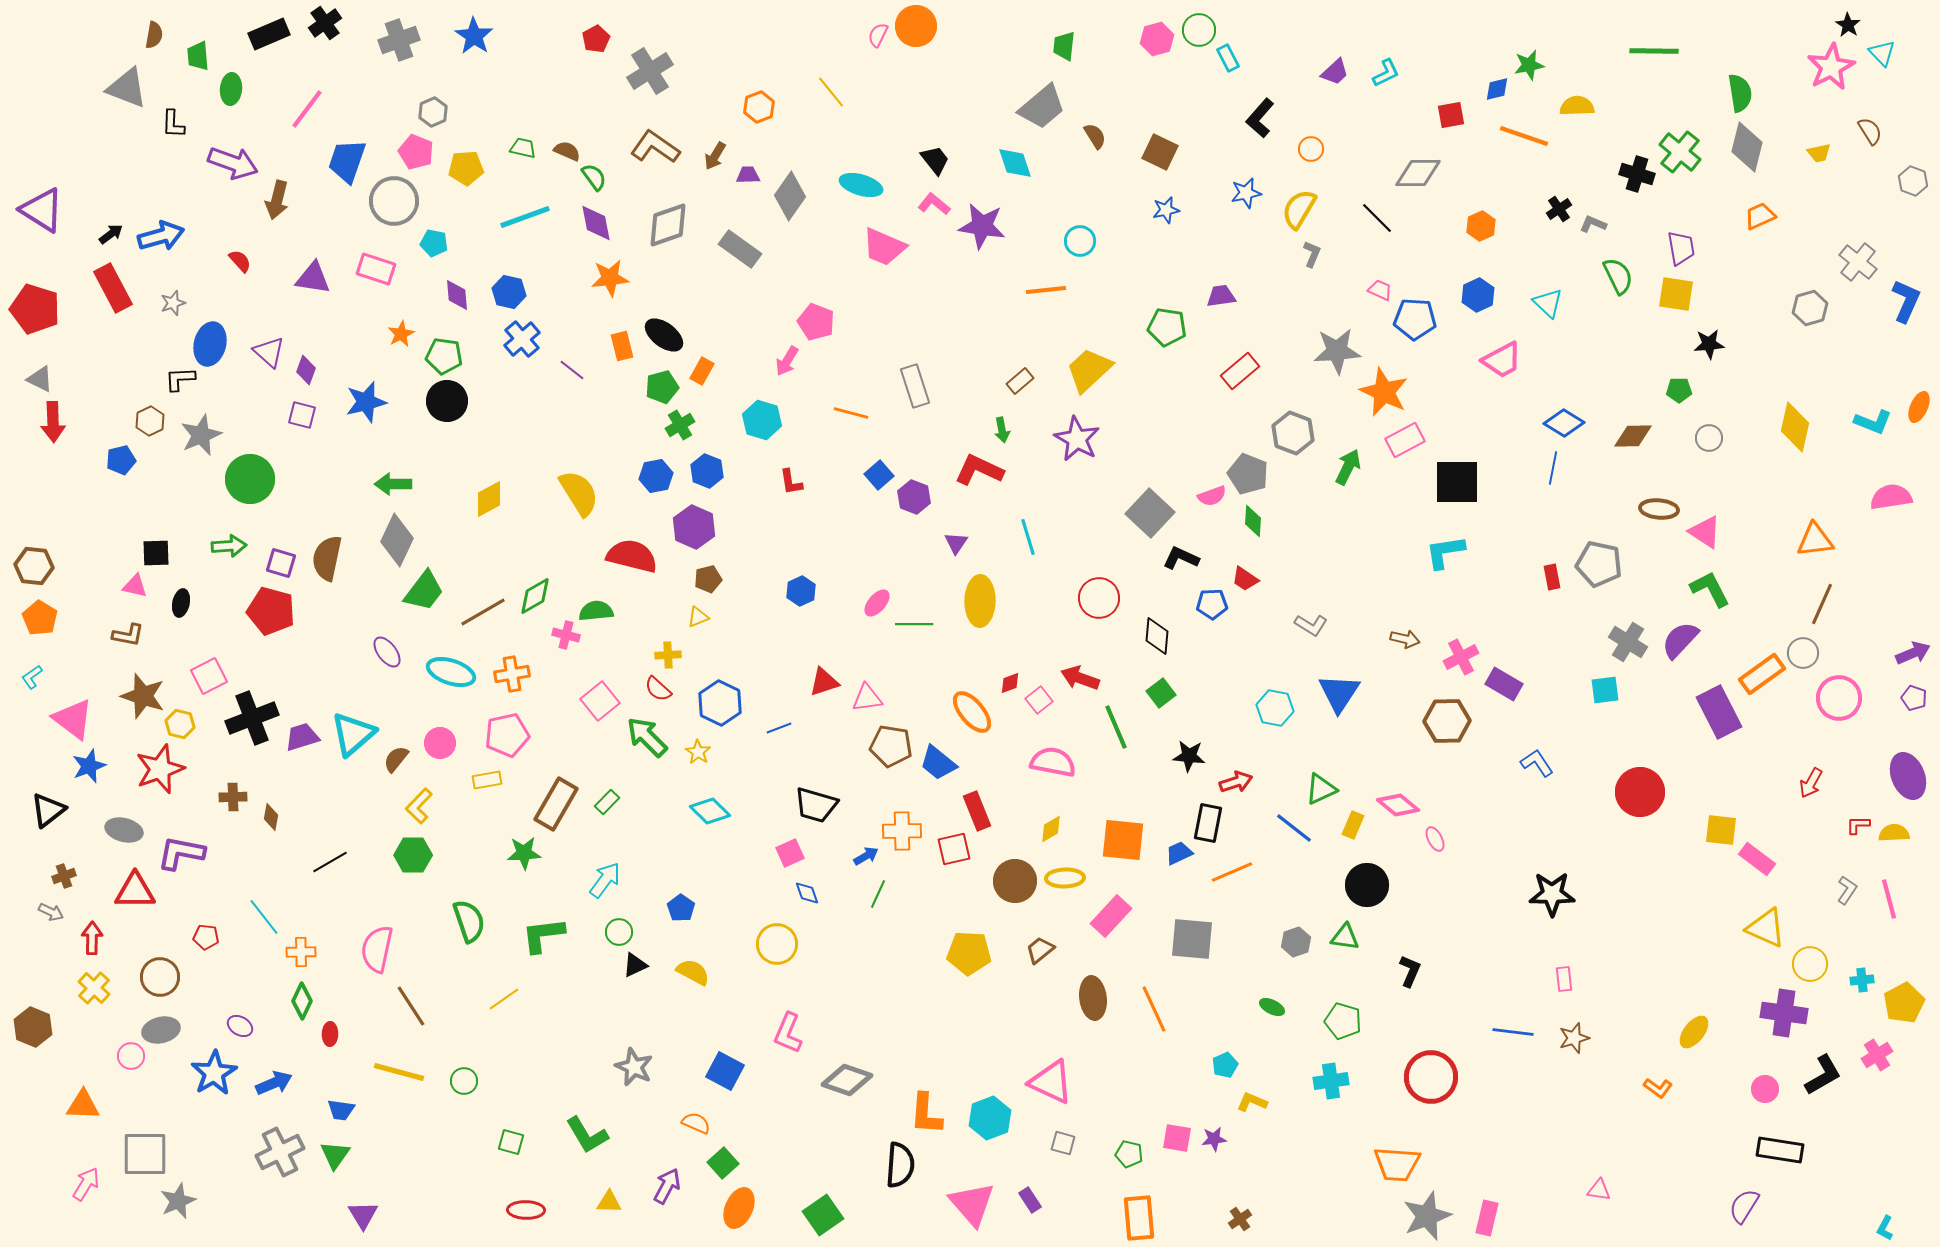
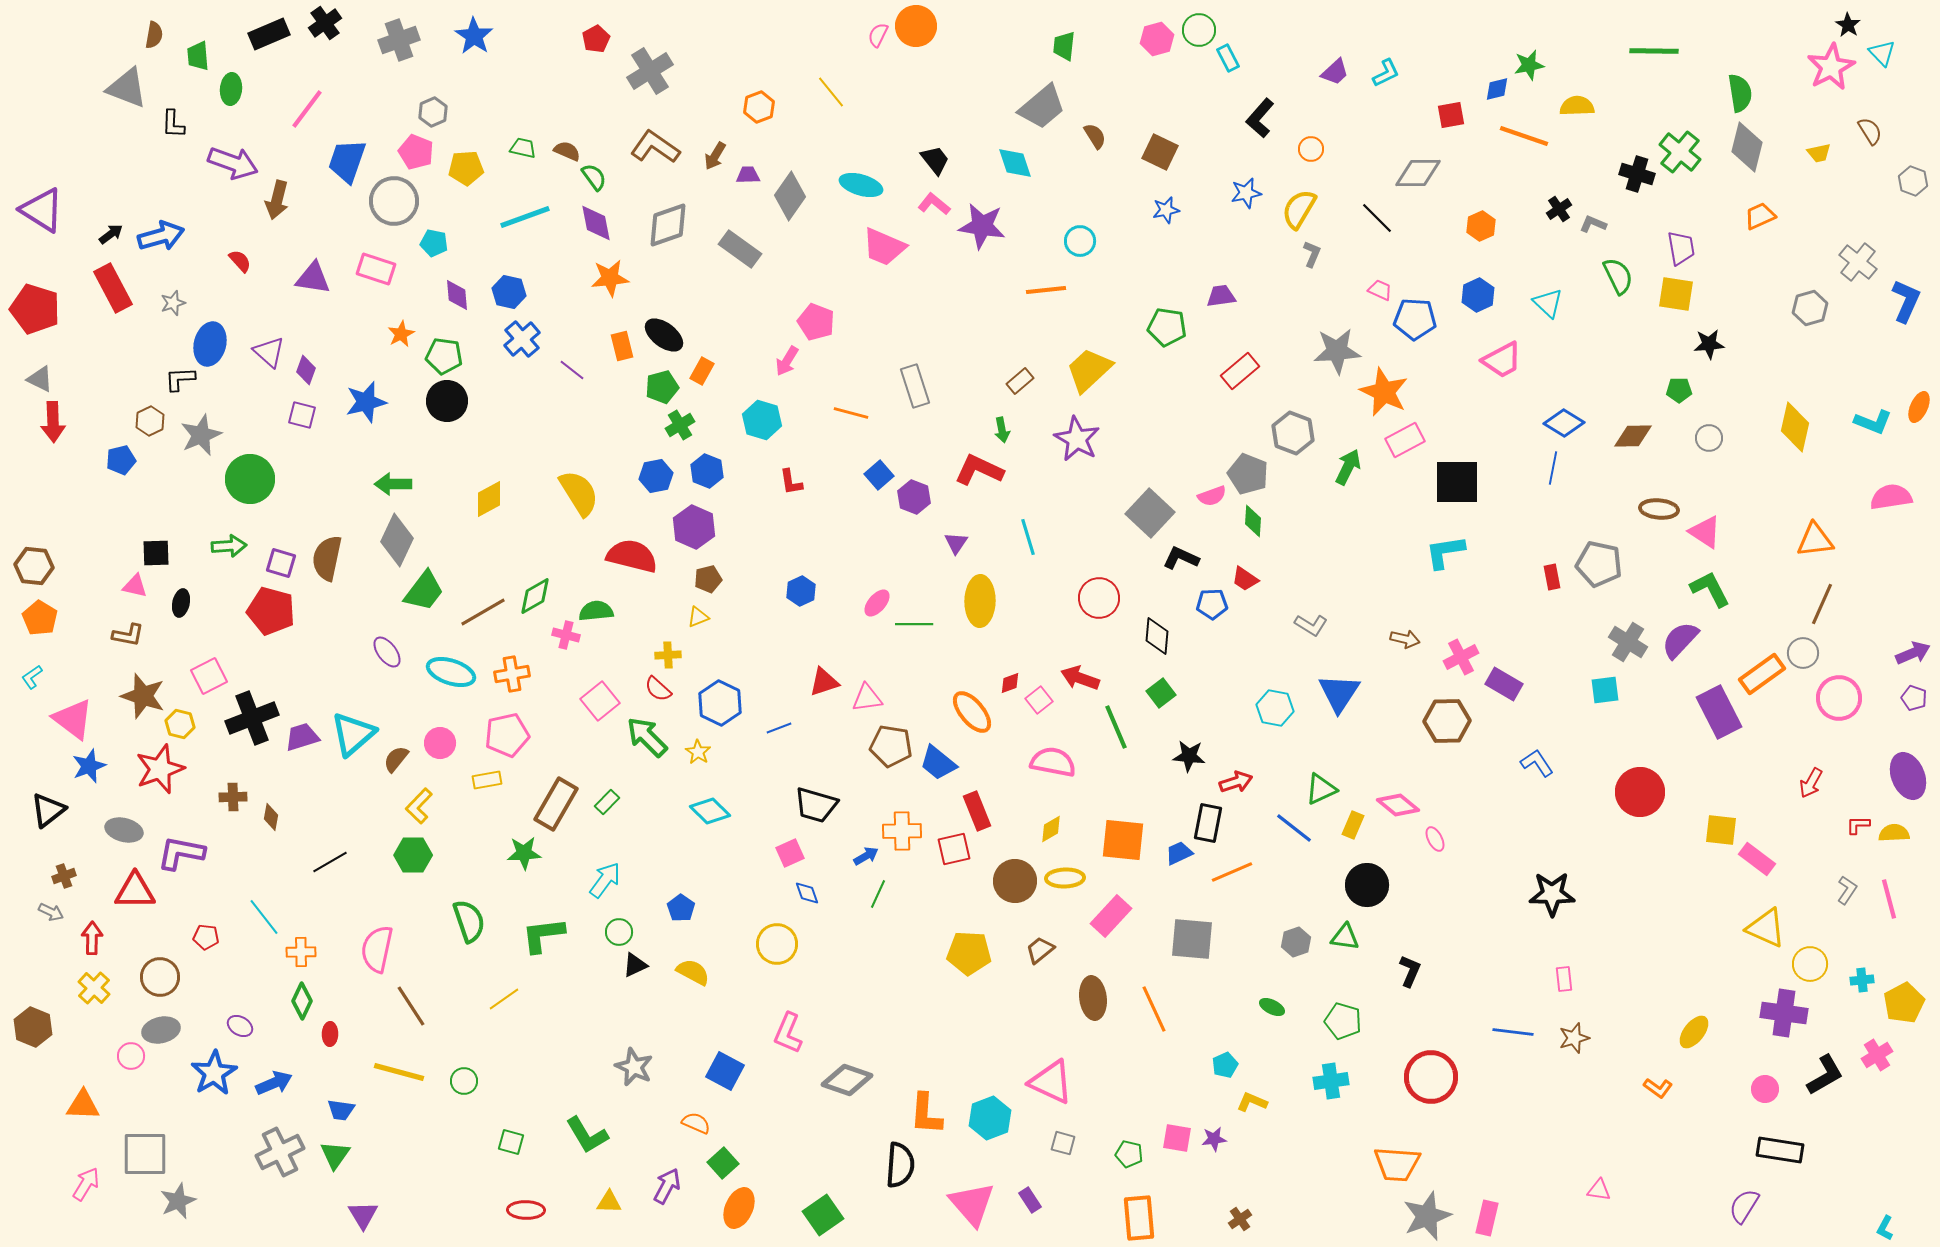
black L-shape at (1823, 1075): moved 2 px right
